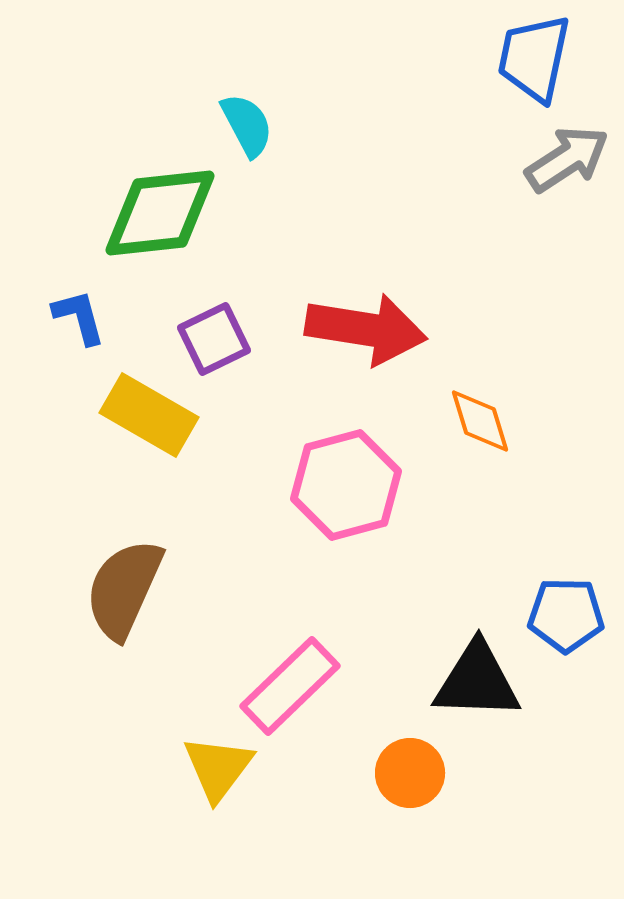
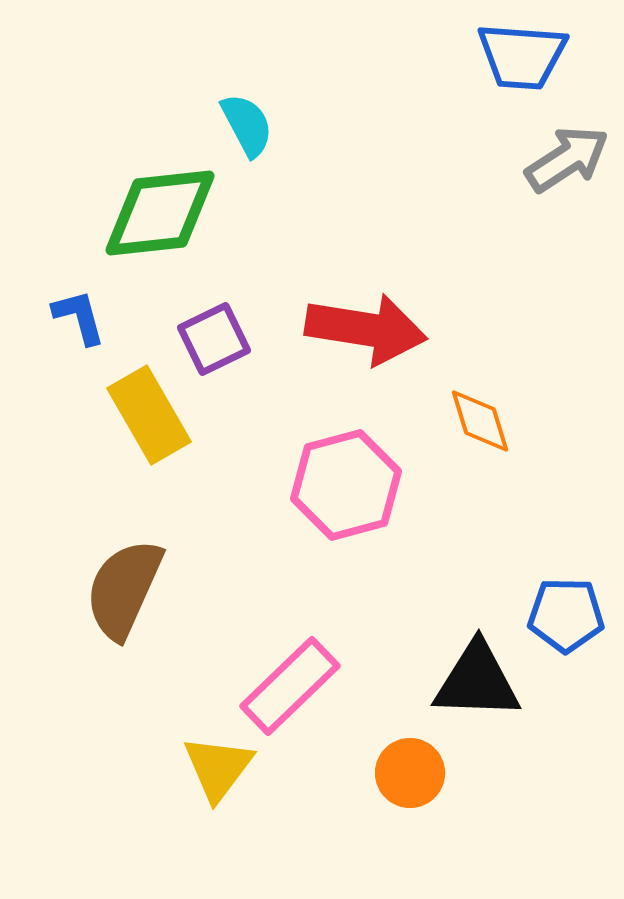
blue trapezoid: moved 12 px left, 2 px up; rotated 98 degrees counterclockwise
yellow rectangle: rotated 30 degrees clockwise
